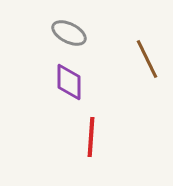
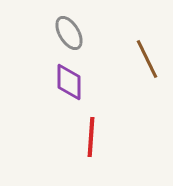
gray ellipse: rotated 32 degrees clockwise
